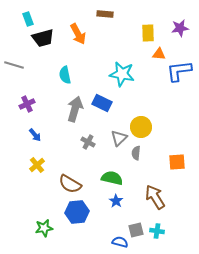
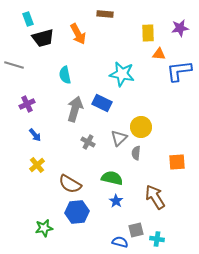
cyan cross: moved 8 px down
